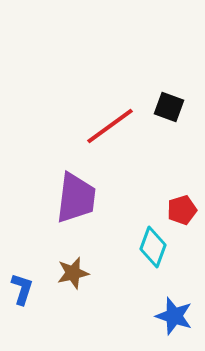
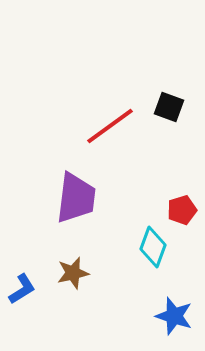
blue L-shape: rotated 40 degrees clockwise
